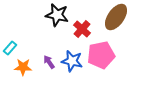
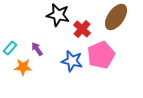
black star: moved 1 px right
pink pentagon: rotated 12 degrees counterclockwise
purple arrow: moved 12 px left, 13 px up
